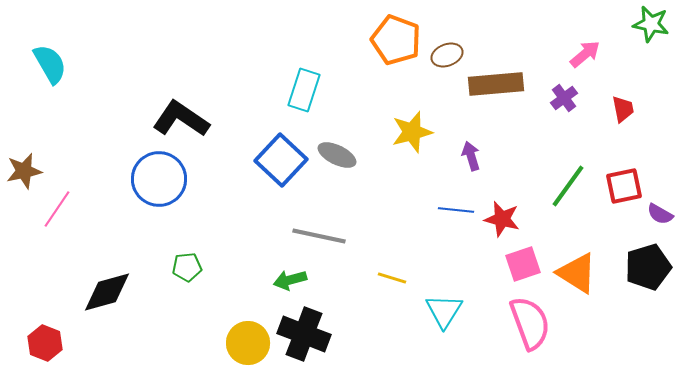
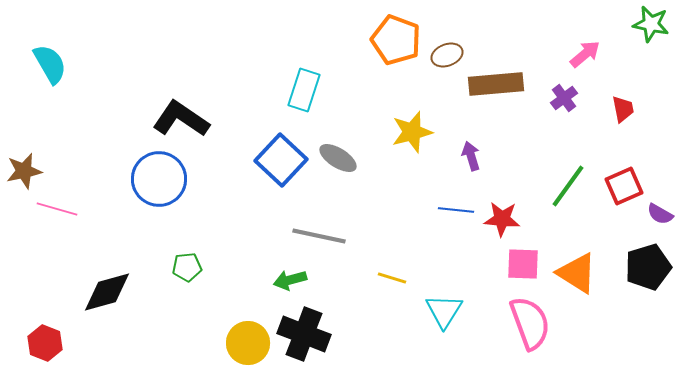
gray ellipse: moved 1 px right, 3 px down; rotated 6 degrees clockwise
red square: rotated 12 degrees counterclockwise
pink line: rotated 72 degrees clockwise
red star: rotated 9 degrees counterclockwise
pink square: rotated 21 degrees clockwise
